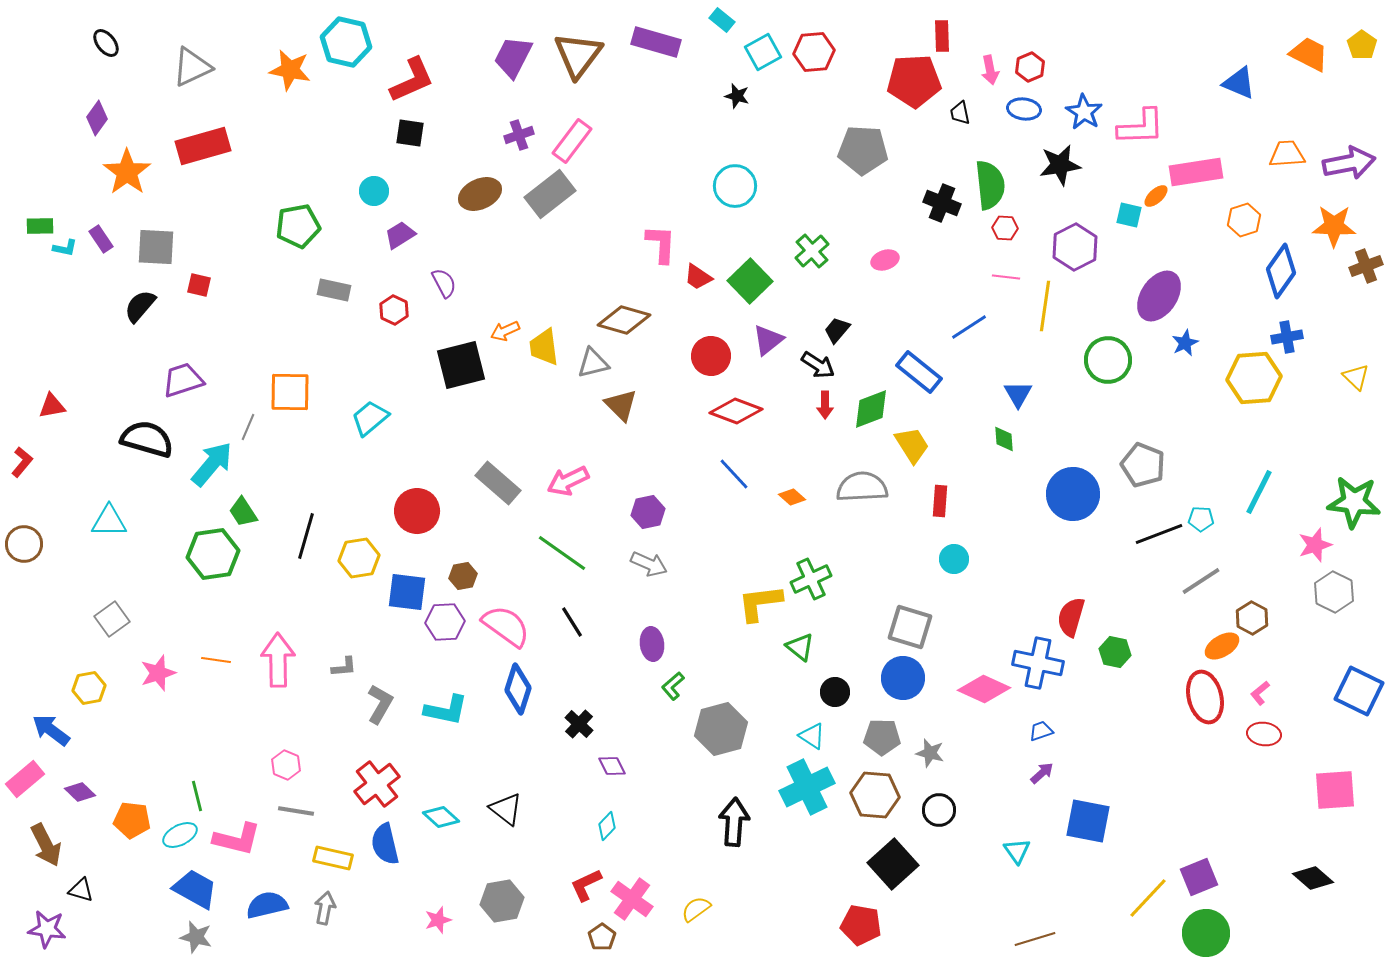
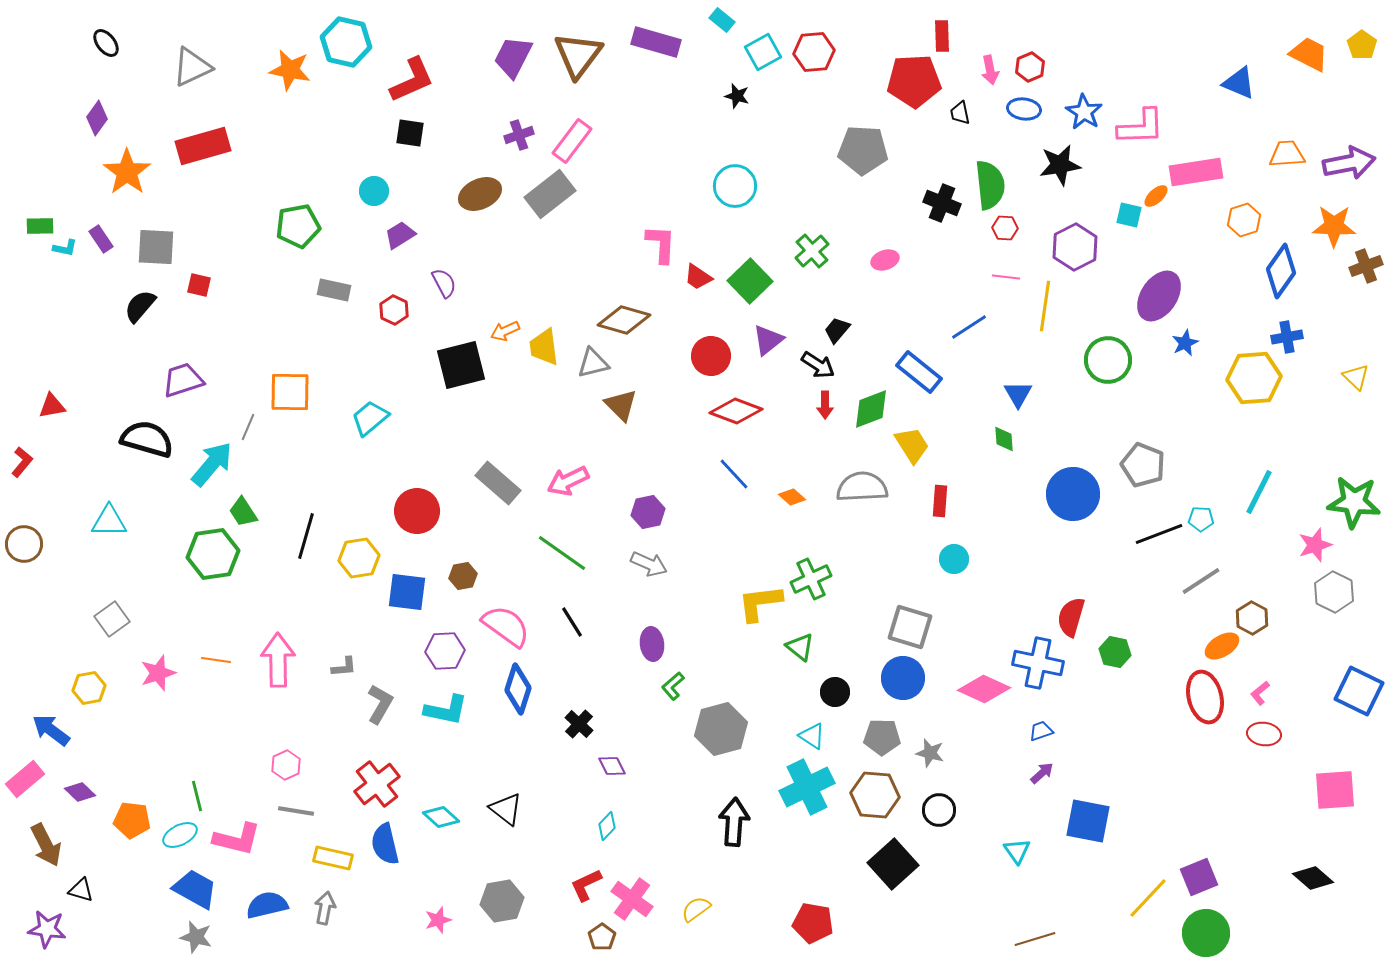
purple hexagon at (445, 622): moved 29 px down
pink hexagon at (286, 765): rotated 12 degrees clockwise
red pentagon at (861, 925): moved 48 px left, 2 px up
